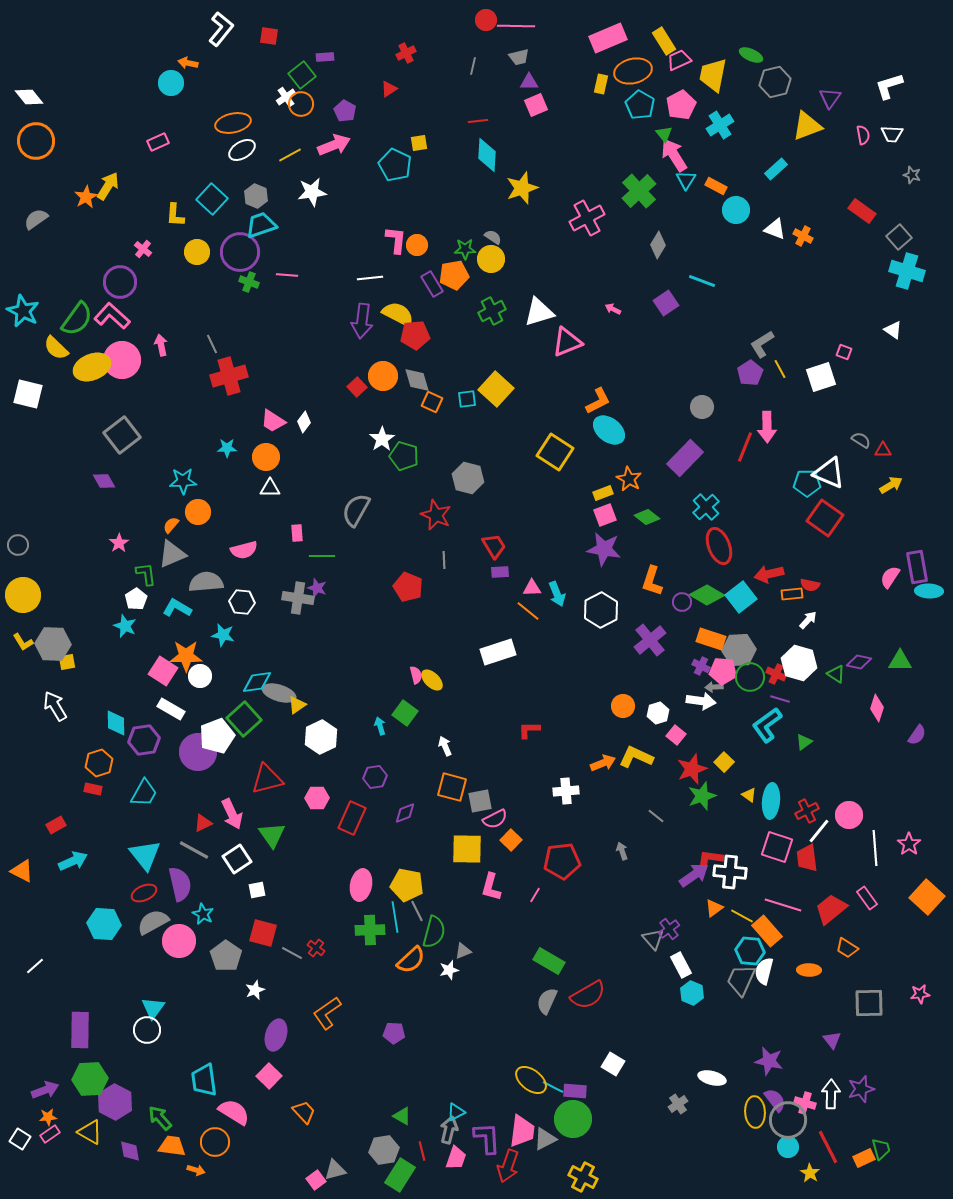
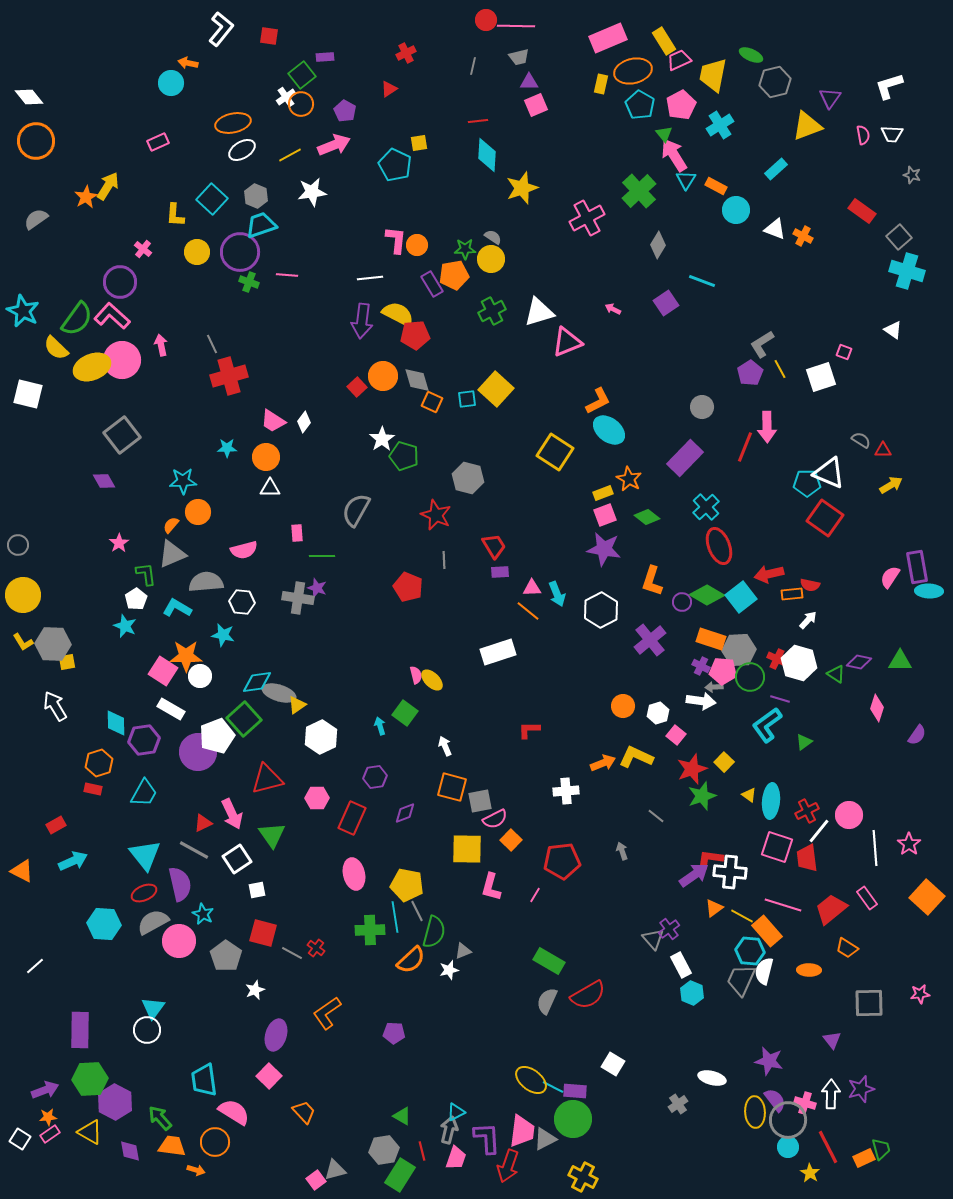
red cross at (776, 674): moved 1 px right, 15 px up
pink ellipse at (361, 885): moved 7 px left, 11 px up; rotated 24 degrees counterclockwise
